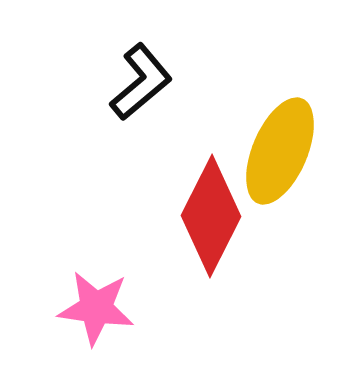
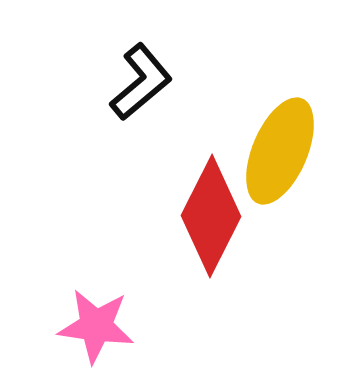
pink star: moved 18 px down
